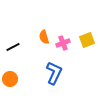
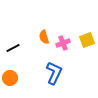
black line: moved 1 px down
orange circle: moved 1 px up
